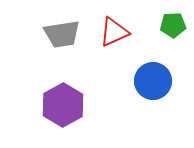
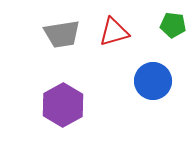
green pentagon: rotated 10 degrees clockwise
red triangle: rotated 8 degrees clockwise
